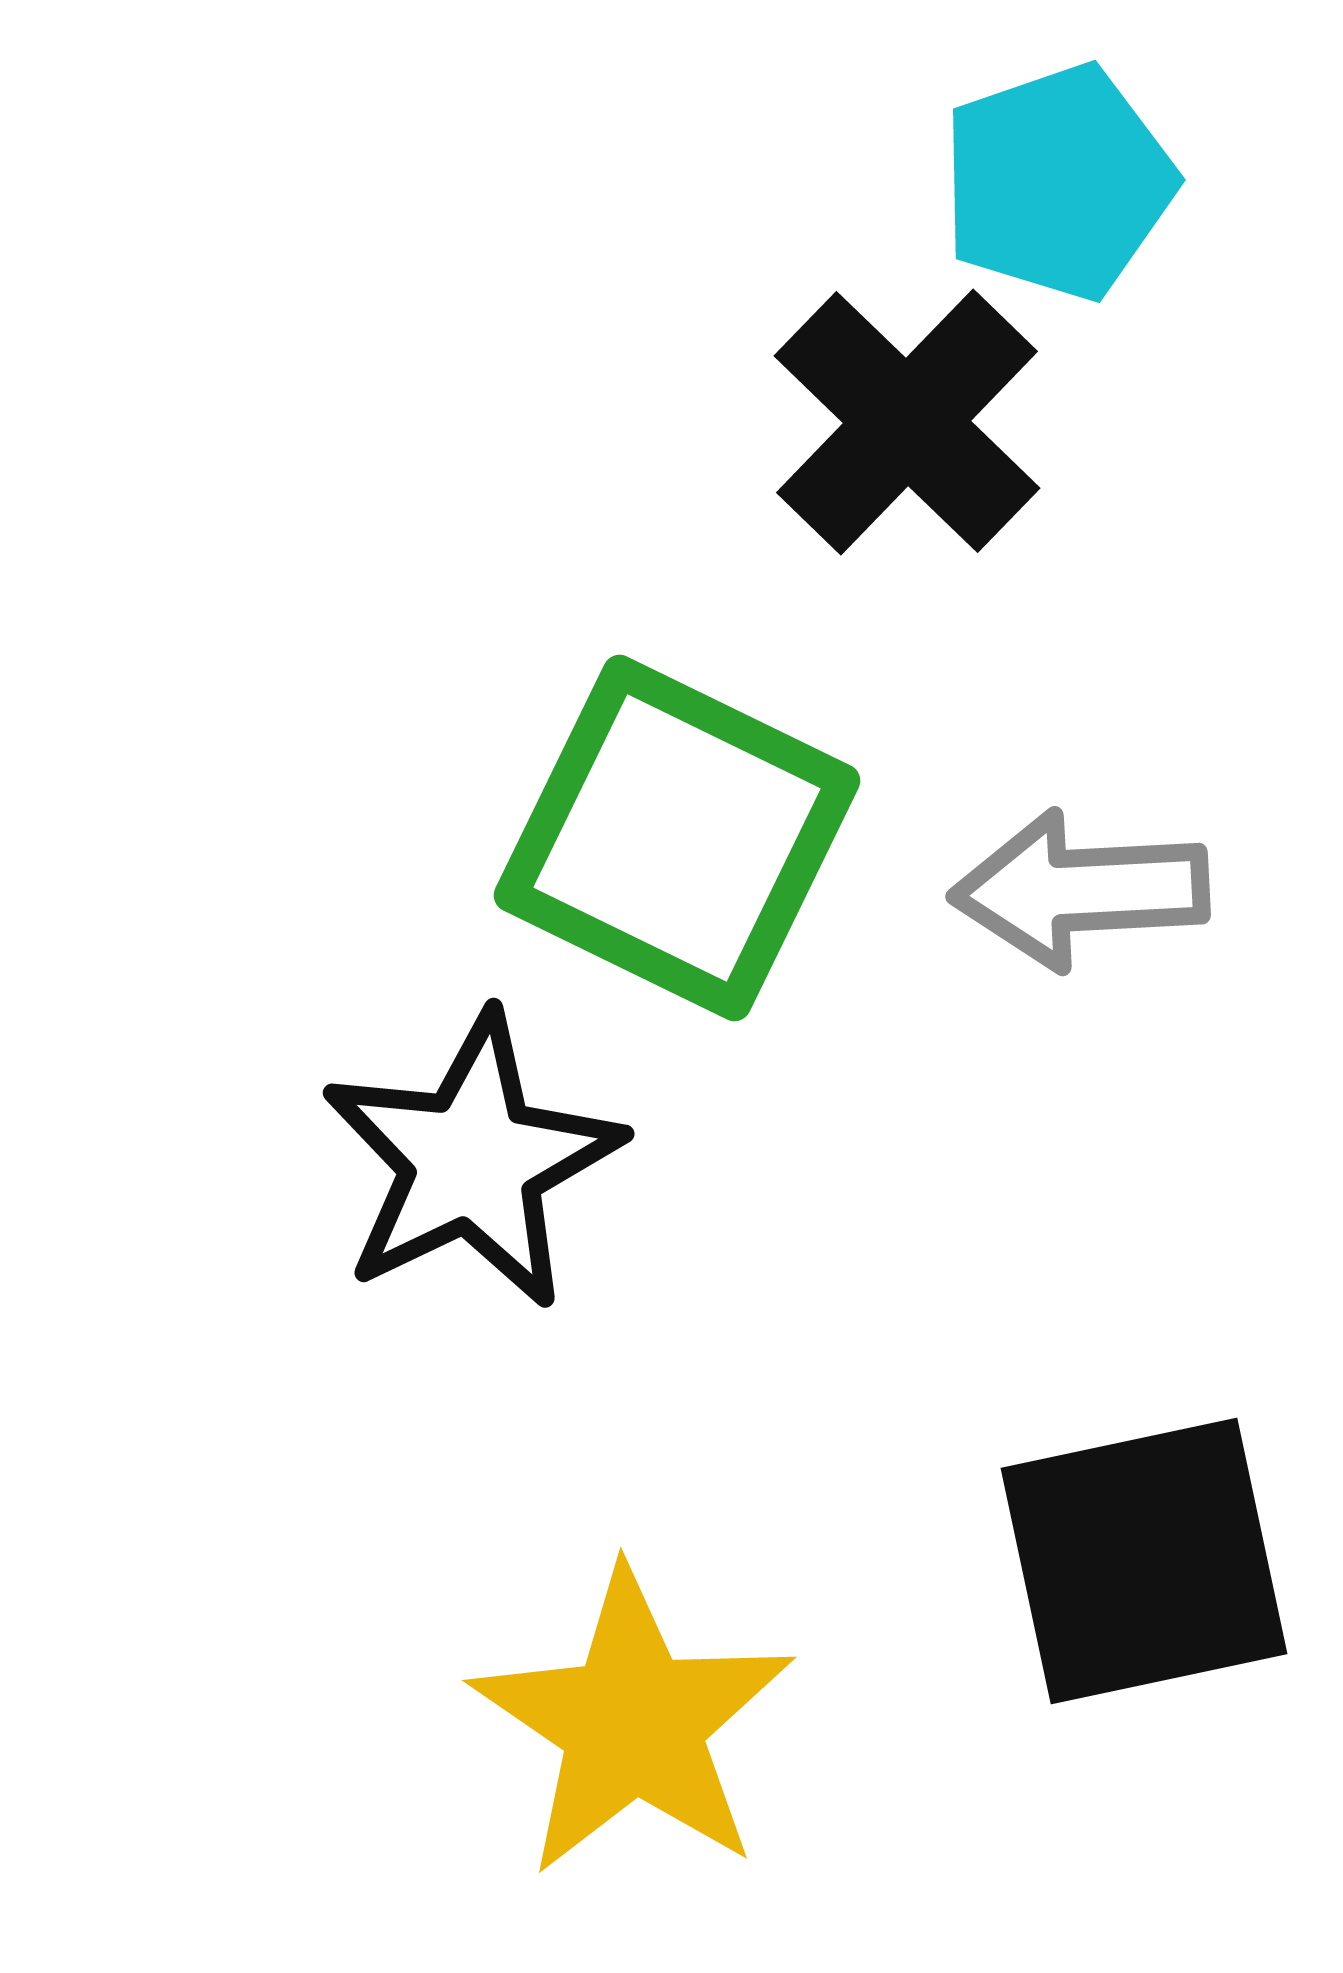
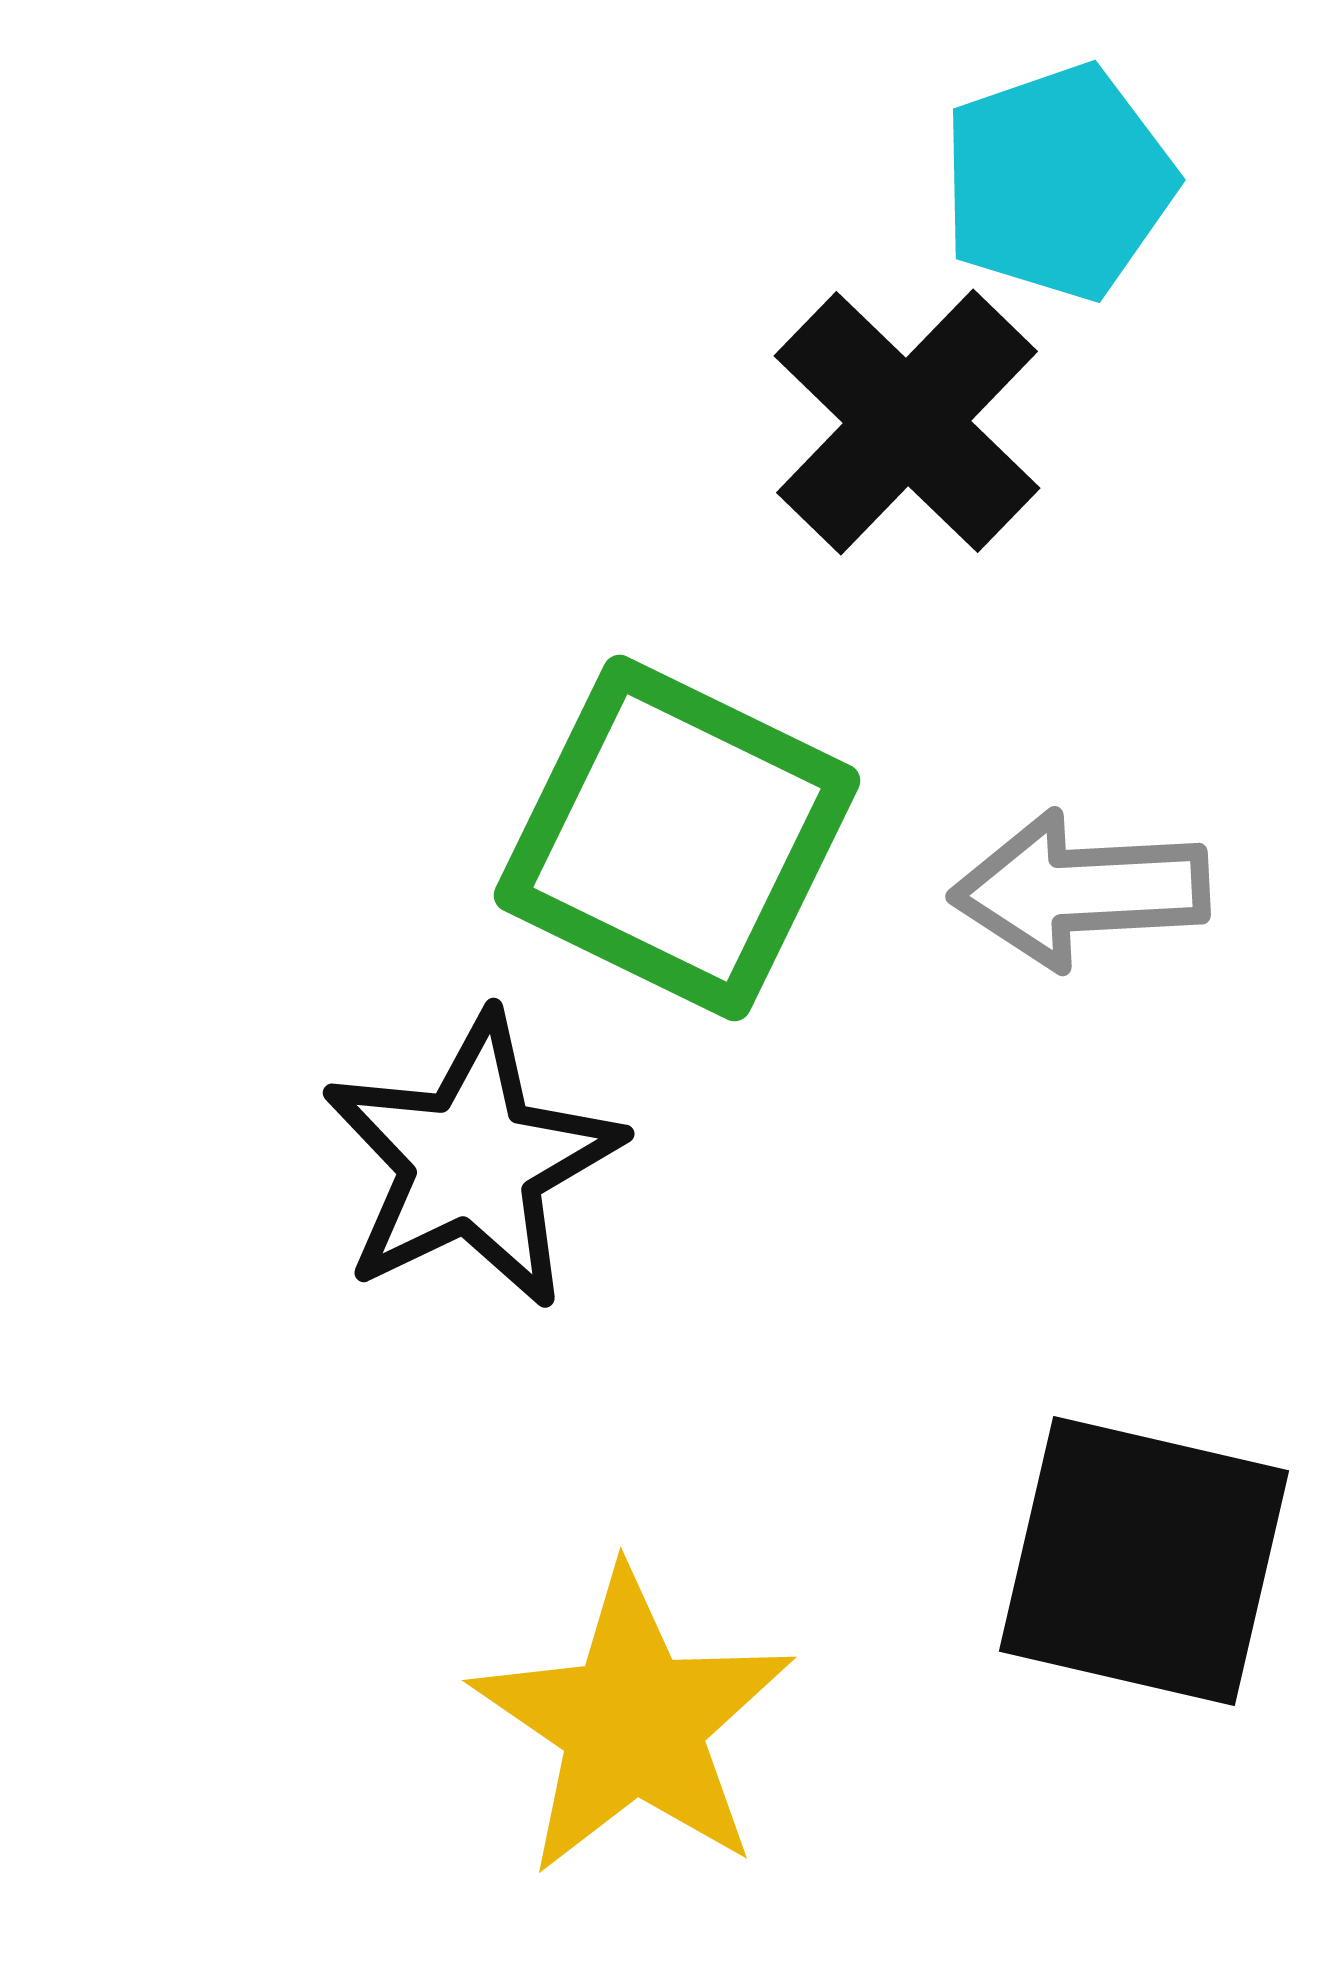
black square: rotated 25 degrees clockwise
